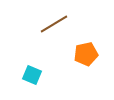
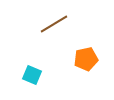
orange pentagon: moved 5 px down
